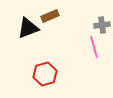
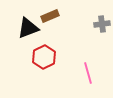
gray cross: moved 1 px up
pink line: moved 6 px left, 26 px down
red hexagon: moved 1 px left, 17 px up; rotated 10 degrees counterclockwise
